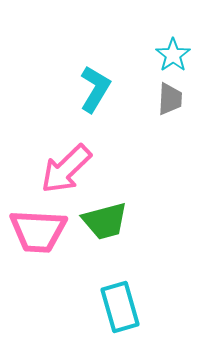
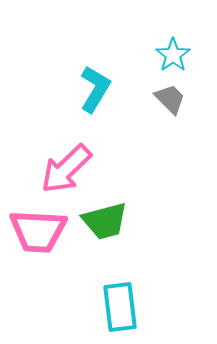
gray trapezoid: rotated 48 degrees counterclockwise
cyan rectangle: rotated 9 degrees clockwise
